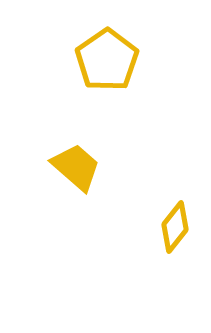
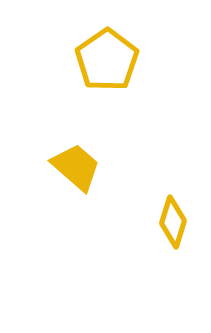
yellow diamond: moved 2 px left, 5 px up; rotated 21 degrees counterclockwise
